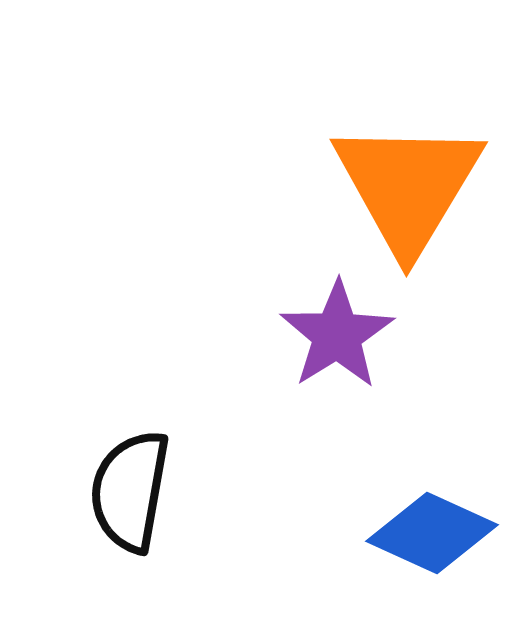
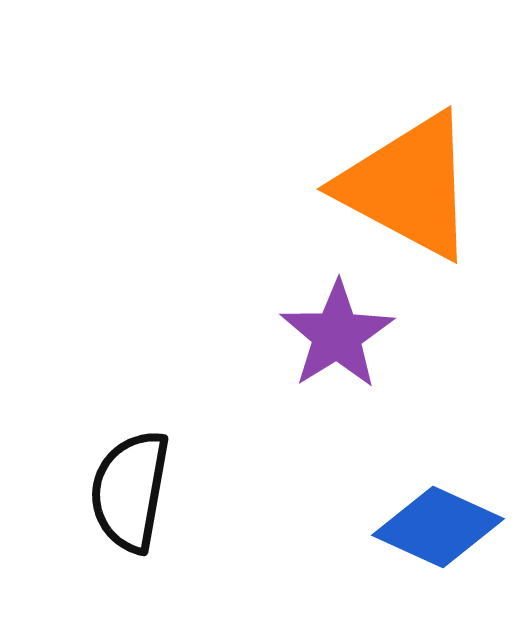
orange triangle: rotated 33 degrees counterclockwise
blue diamond: moved 6 px right, 6 px up
